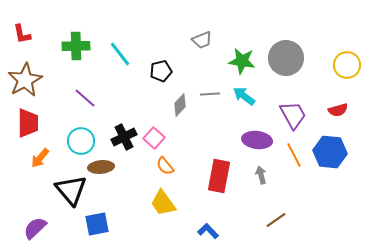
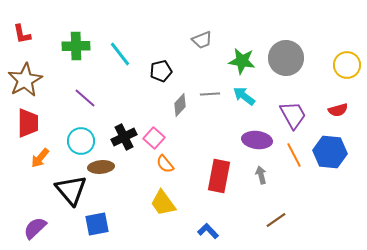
orange semicircle: moved 2 px up
